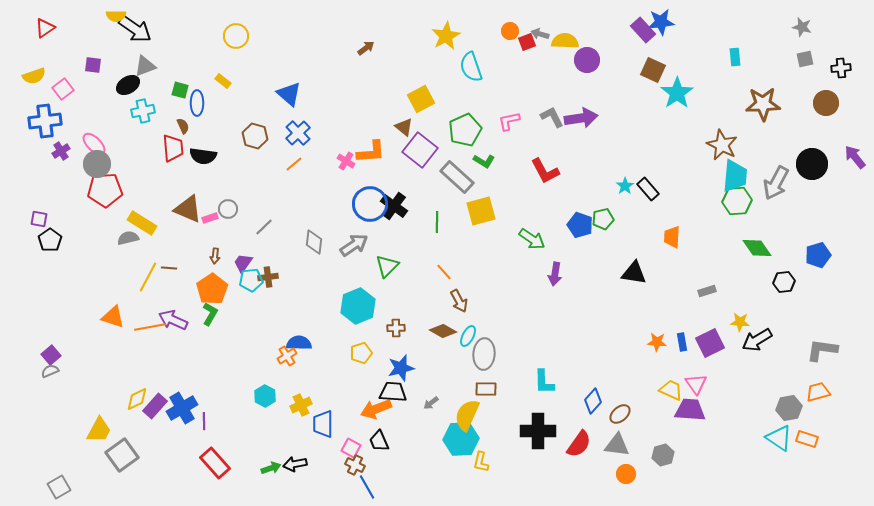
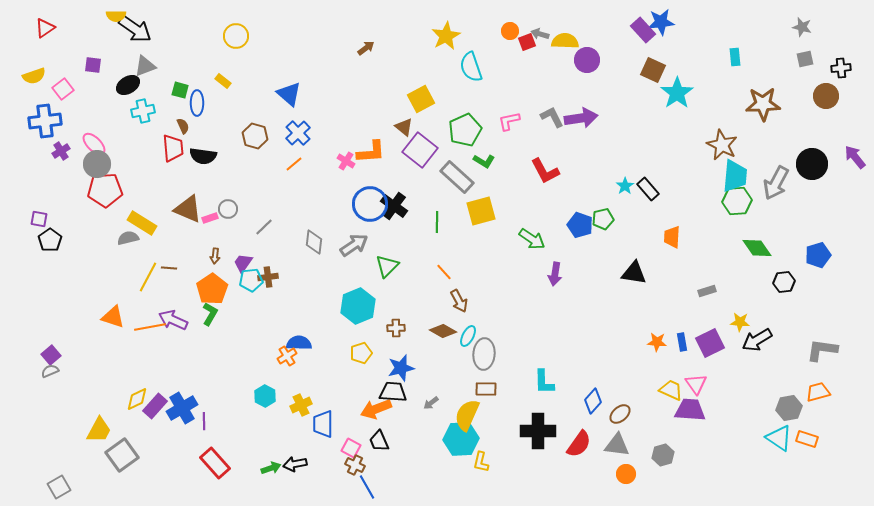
brown circle at (826, 103): moved 7 px up
